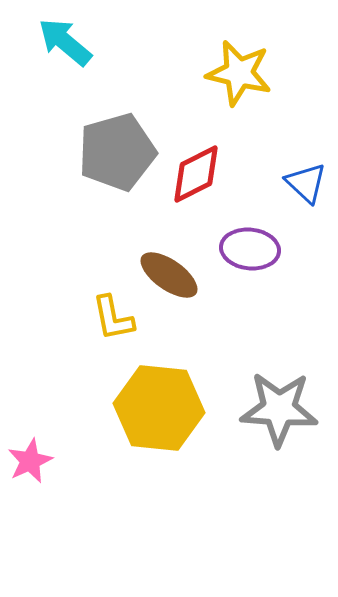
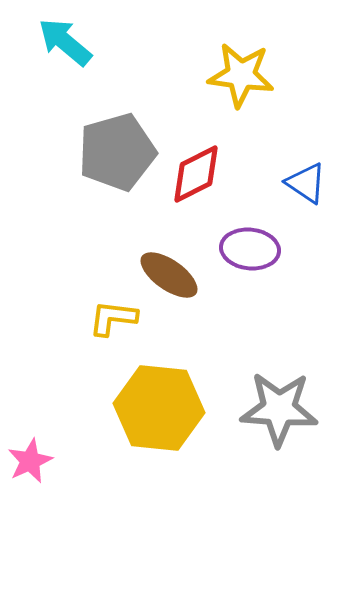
yellow star: moved 2 px right, 2 px down; rotated 6 degrees counterclockwise
blue triangle: rotated 9 degrees counterclockwise
yellow L-shape: rotated 108 degrees clockwise
